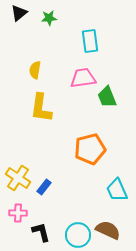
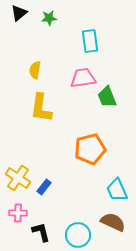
brown semicircle: moved 5 px right, 8 px up
